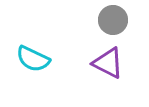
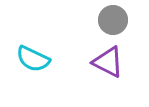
purple triangle: moved 1 px up
